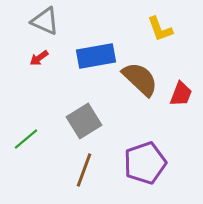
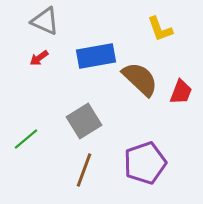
red trapezoid: moved 2 px up
